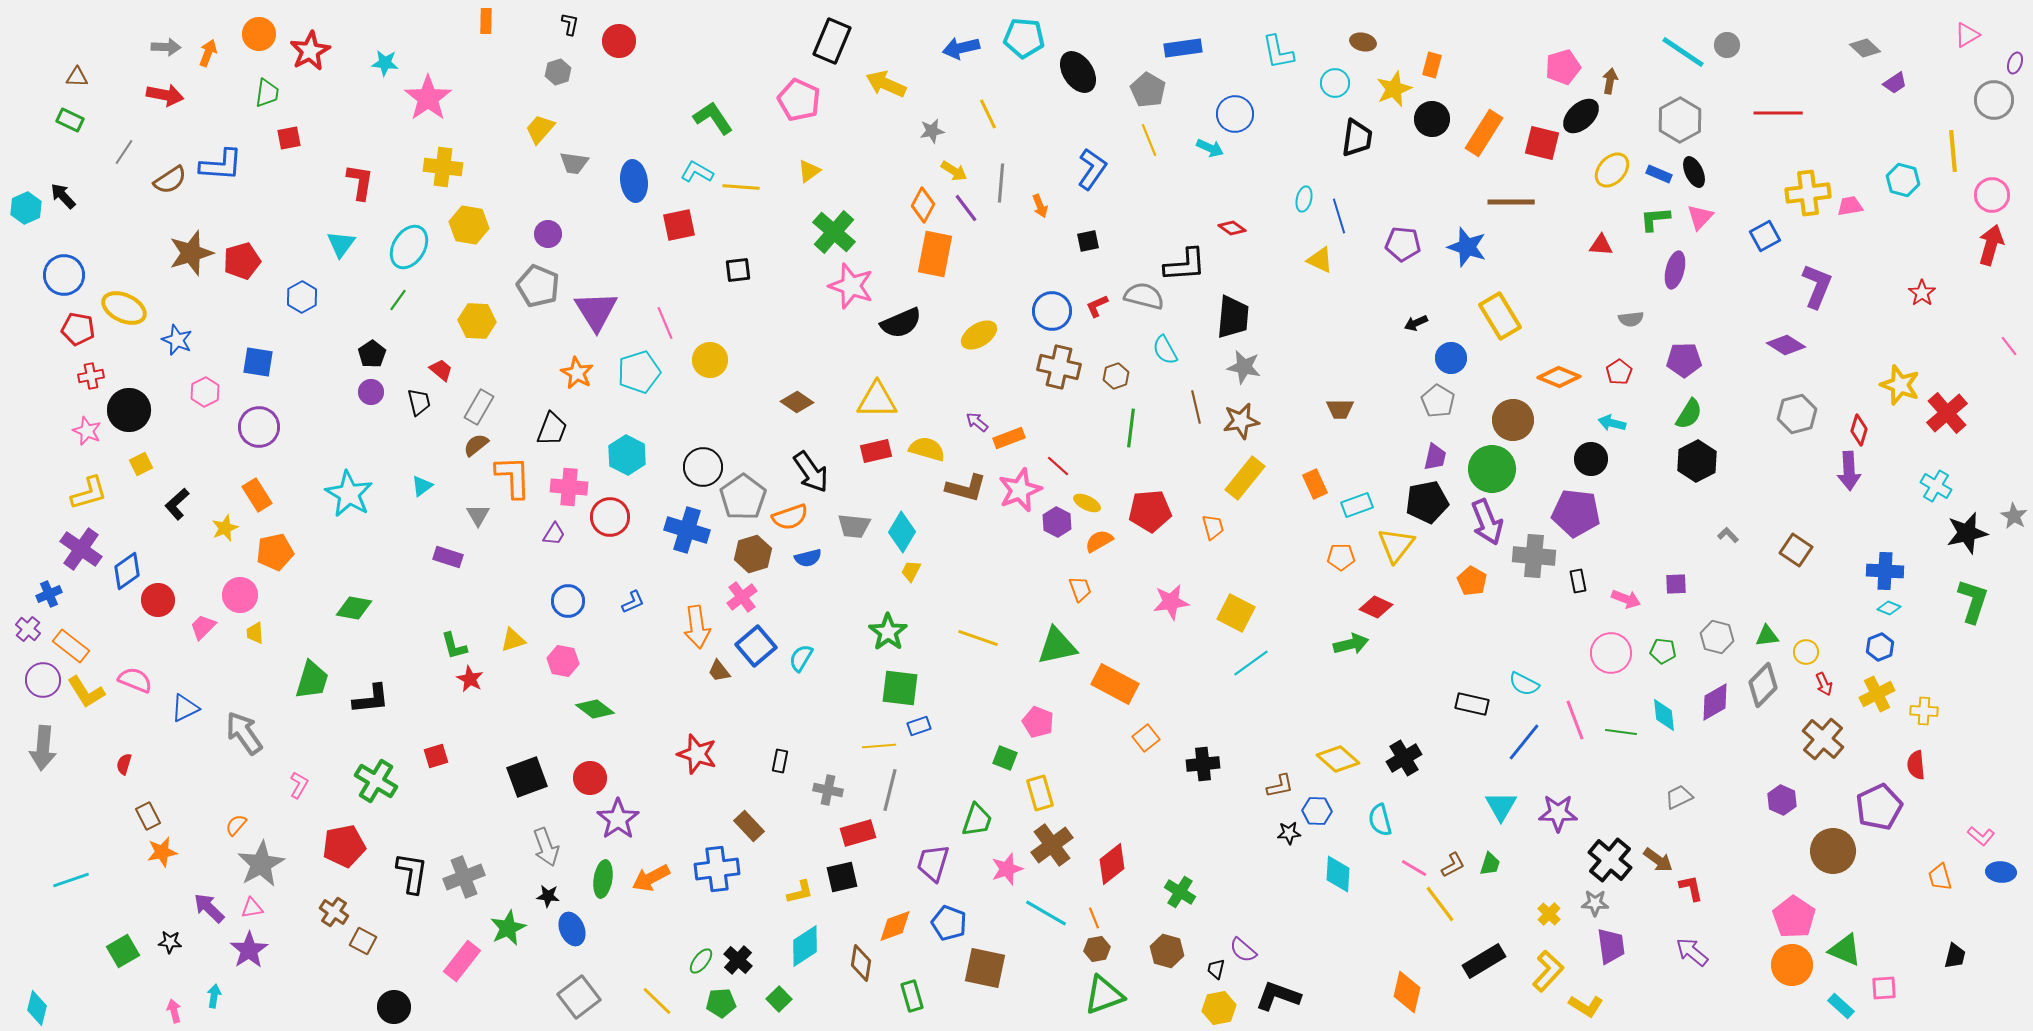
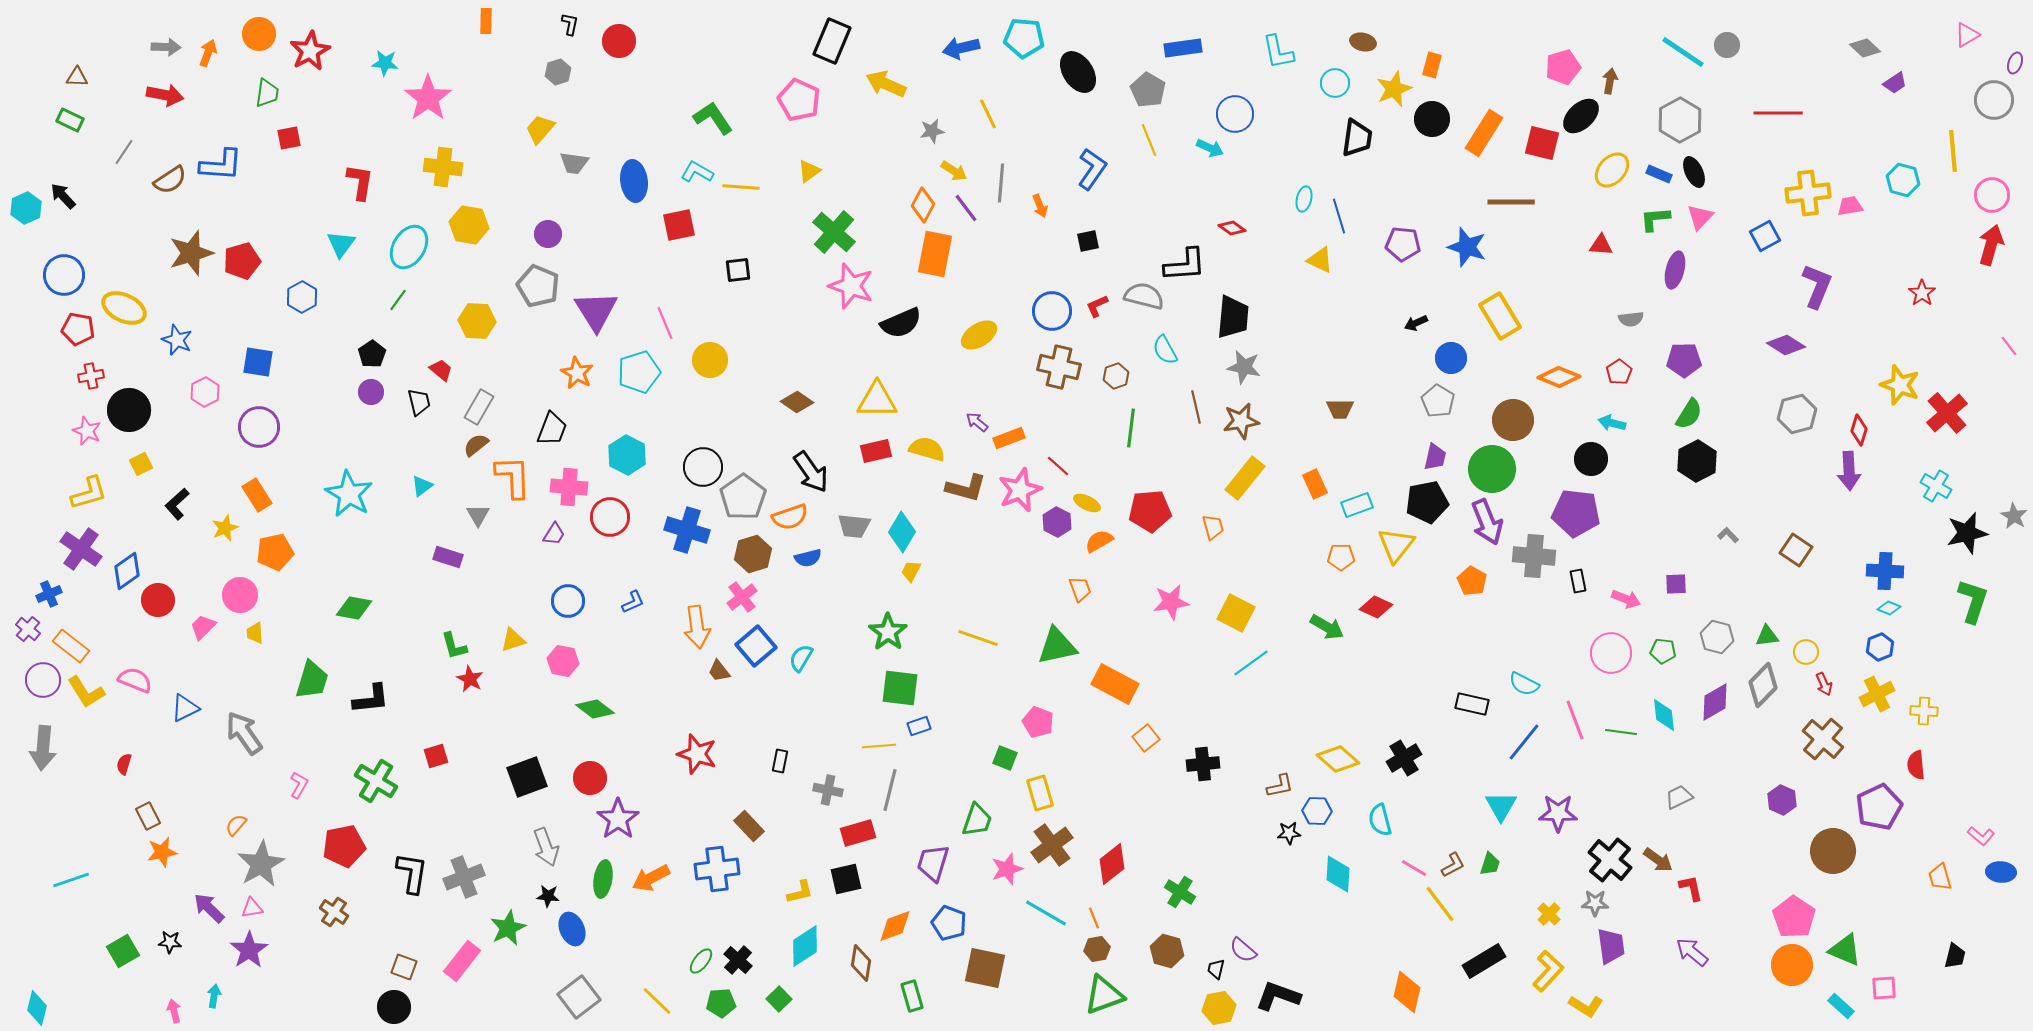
green arrow at (1351, 644): moved 24 px left, 17 px up; rotated 44 degrees clockwise
black square at (842, 877): moved 4 px right, 2 px down
brown square at (363, 941): moved 41 px right, 26 px down; rotated 8 degrees counterclockwise
